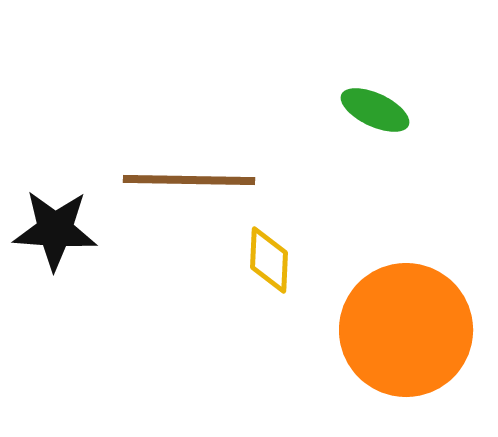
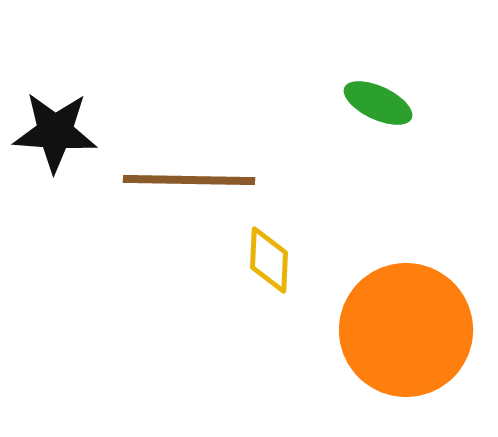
green ellipse: moved 3 px right, 7 px up
black star: moved 98 px up
